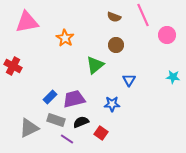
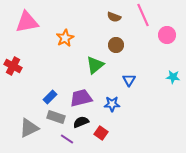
orange star: rotated 12 degrees clockwise
purple trapezoid: moved 7 px right, 1 px up
gray rectangle: moved 3 px up
